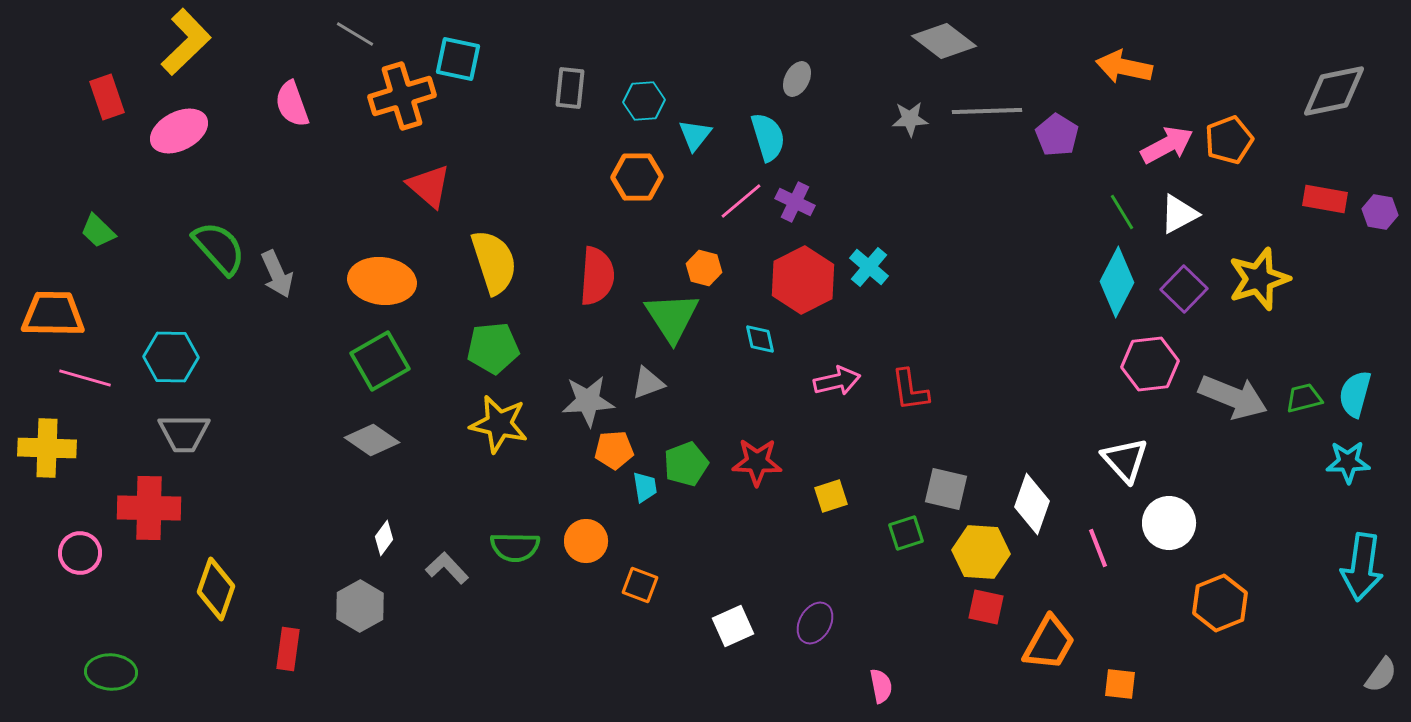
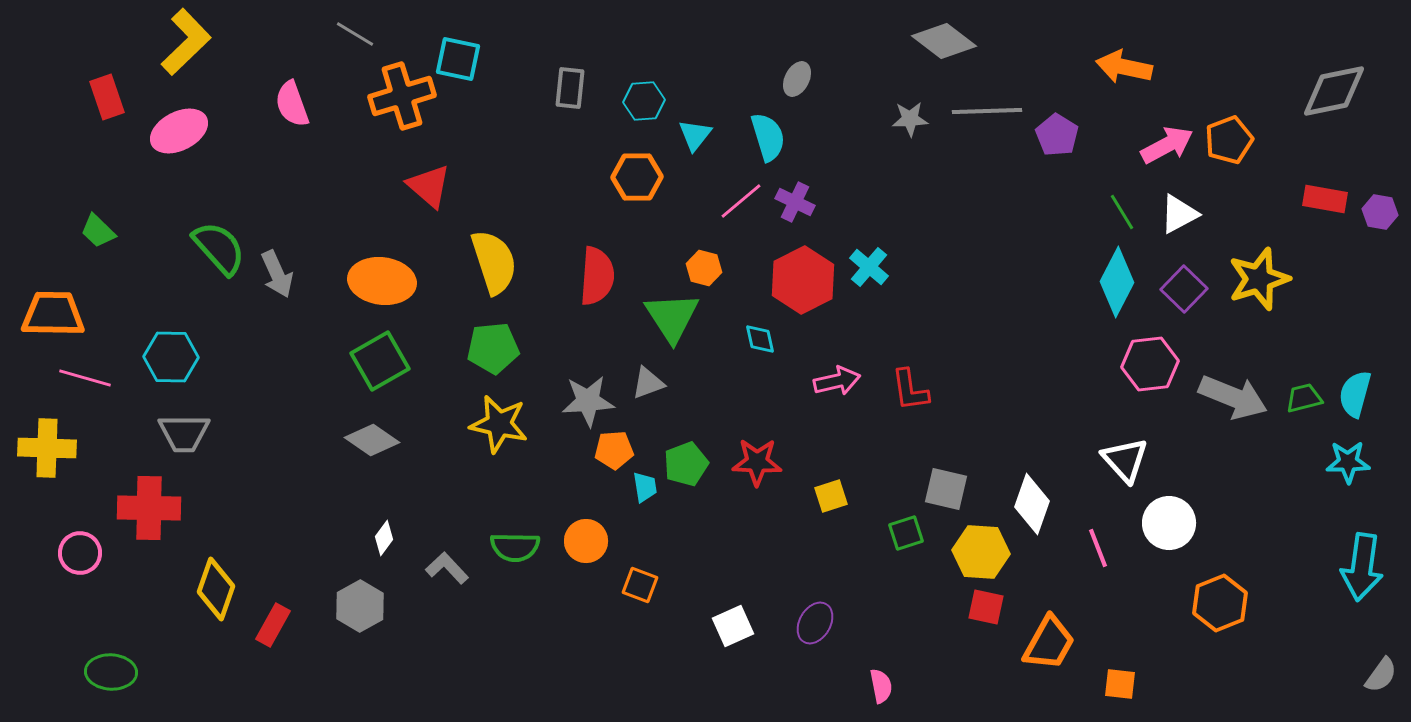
red rectangle at (288, 649): moved 15 px left, 24 px up; rotated 21 degrees clockwise
